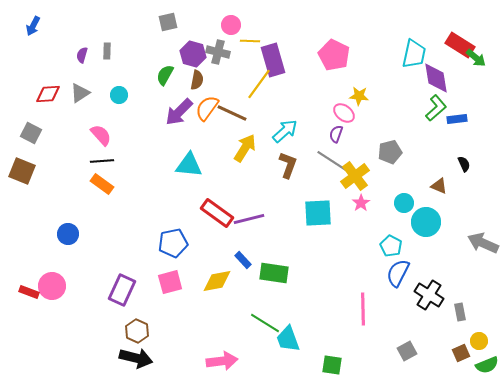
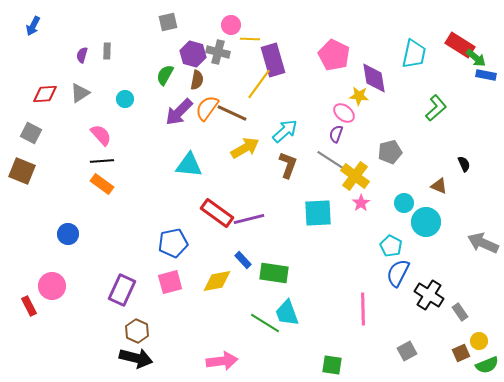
yellow line at (250, 41): moved 2 px up
purple diamond at (436, 78): moved 62 px left
red diamond at (48, 94): moved 3 px left
cyan circle at (119, 95): moved 6 px right, 4 px down
blue rectangle at (457, 119): moved 29 px right, 44 px up; rotated 18 degrees clockwise
yellow arrow at (245, 148): rotated 28 degrees clockwise
yellow cross at (355, 176): rotated 16 degrees counterclockwise
red rectangle at (29, 292): moved 14 px down; rotated 42 degrees clockwise
gray rectangle at (460, 312): rotated 24 degrees counterclockwise
cyan trapezoid at (288, 339): moved 1 px left, 26 px up
